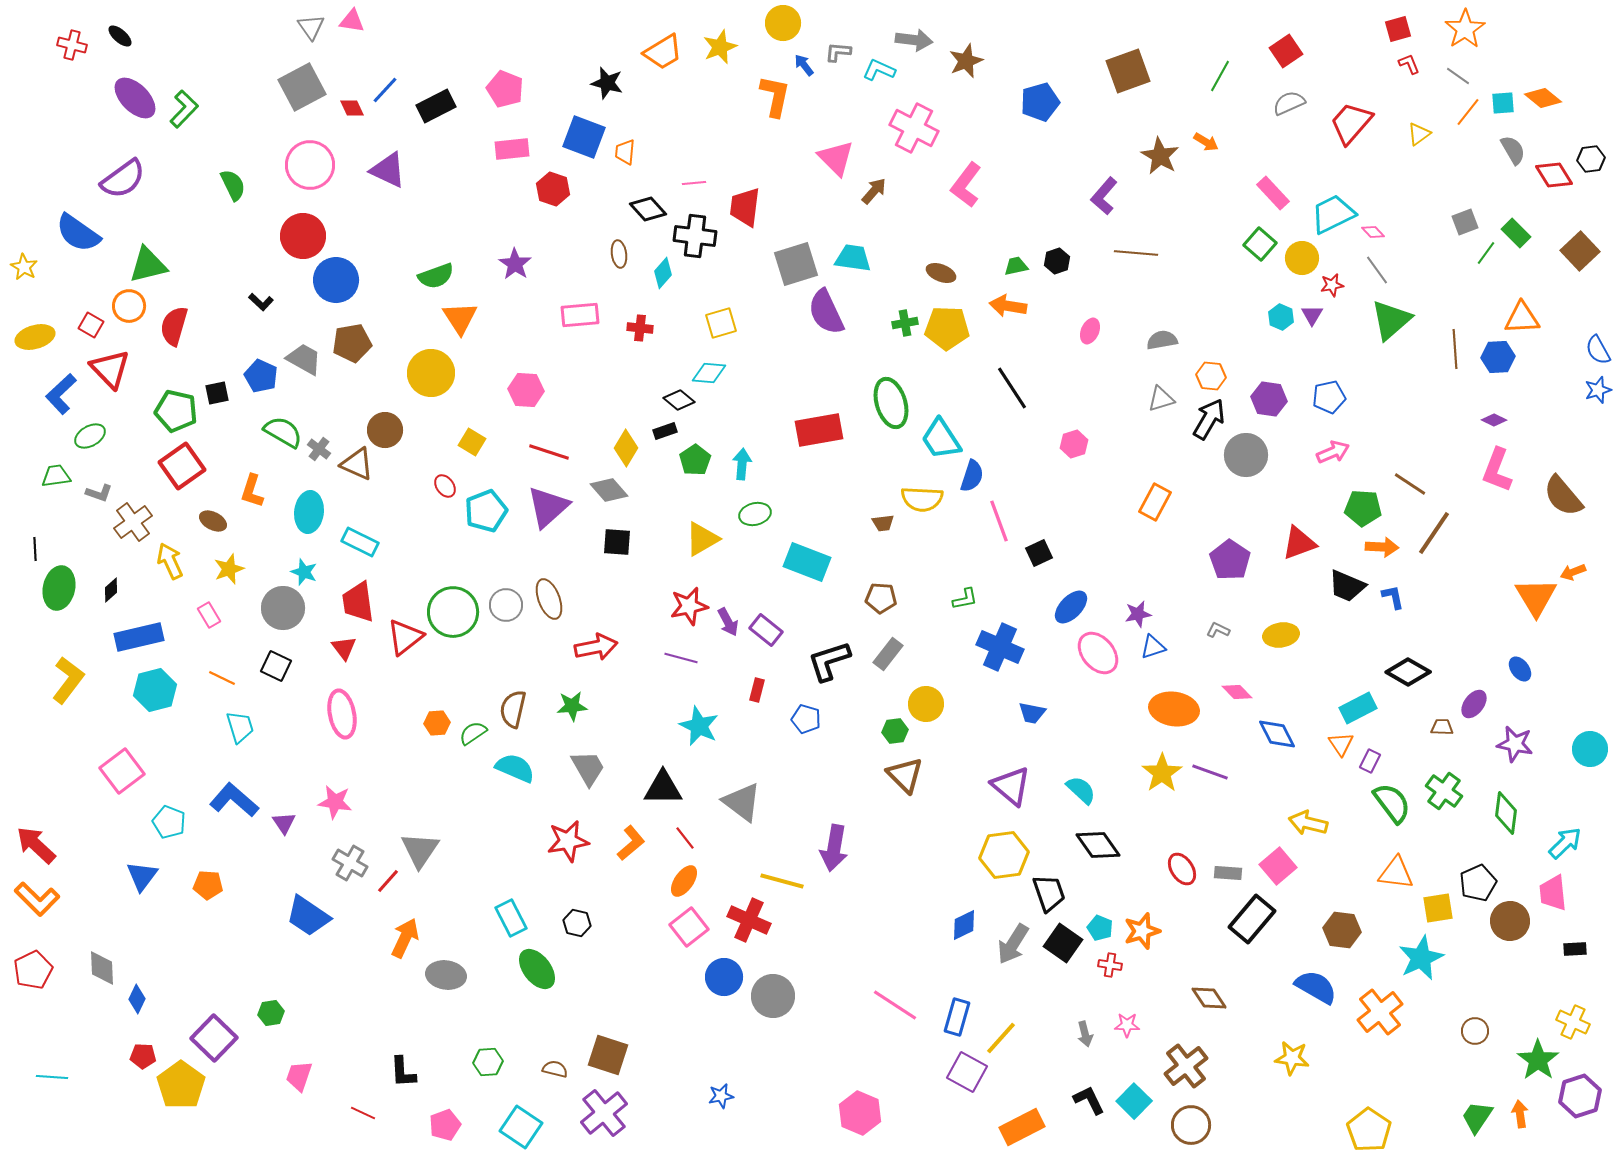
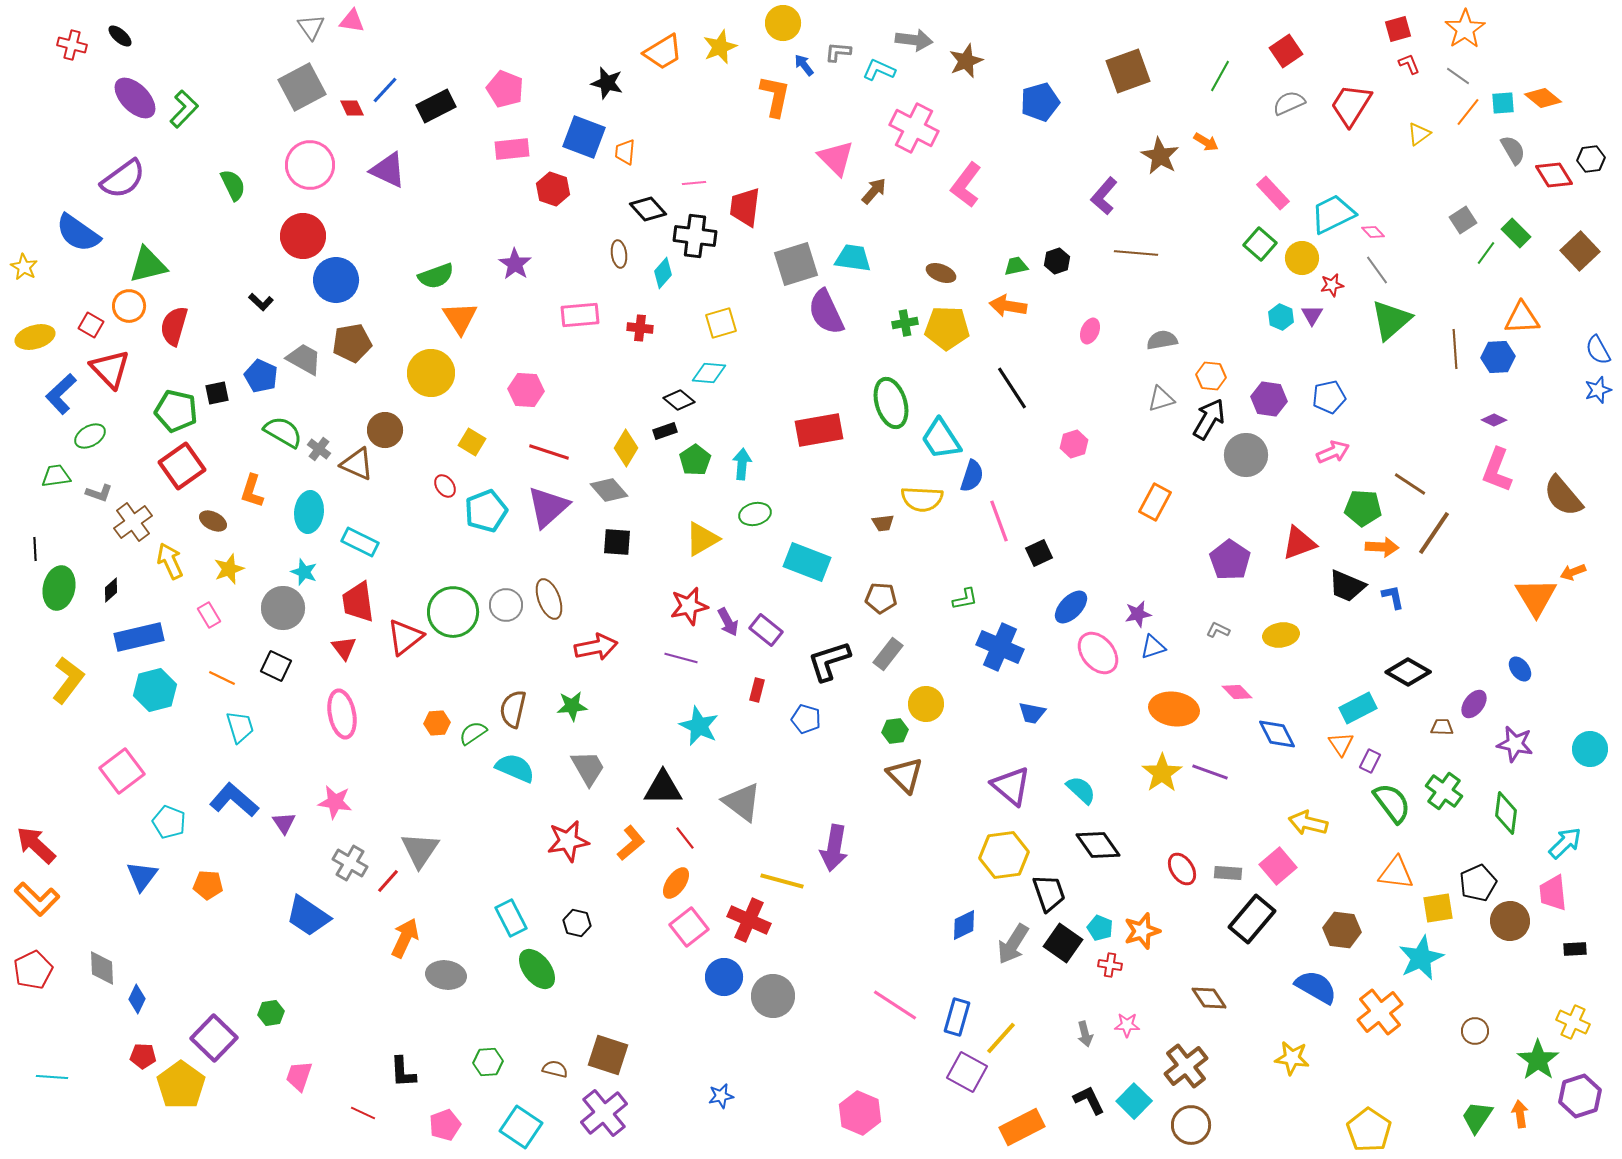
red trapezoid at (1351, 123): moved 18 px up; rotated 9 degrees counterclockwise
gray square at (1465, 222): moved 2 px left, 2 px up; rotated 12 degrees counterclockwise
orange ellipse at (684, 881): moved 8 px left, 2 px down
